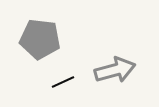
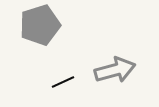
gray pentagon: moved 14 px up; rotated 24 degrees counterclockwise
